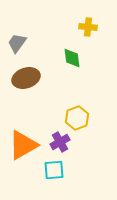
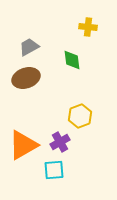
gray trapezoid: moved 12 px right, 4 px down; rotated 25 degrees clockwise
green diamond: moved 2 px down
yellow hexagon: moved 3 px right, 2 px up
